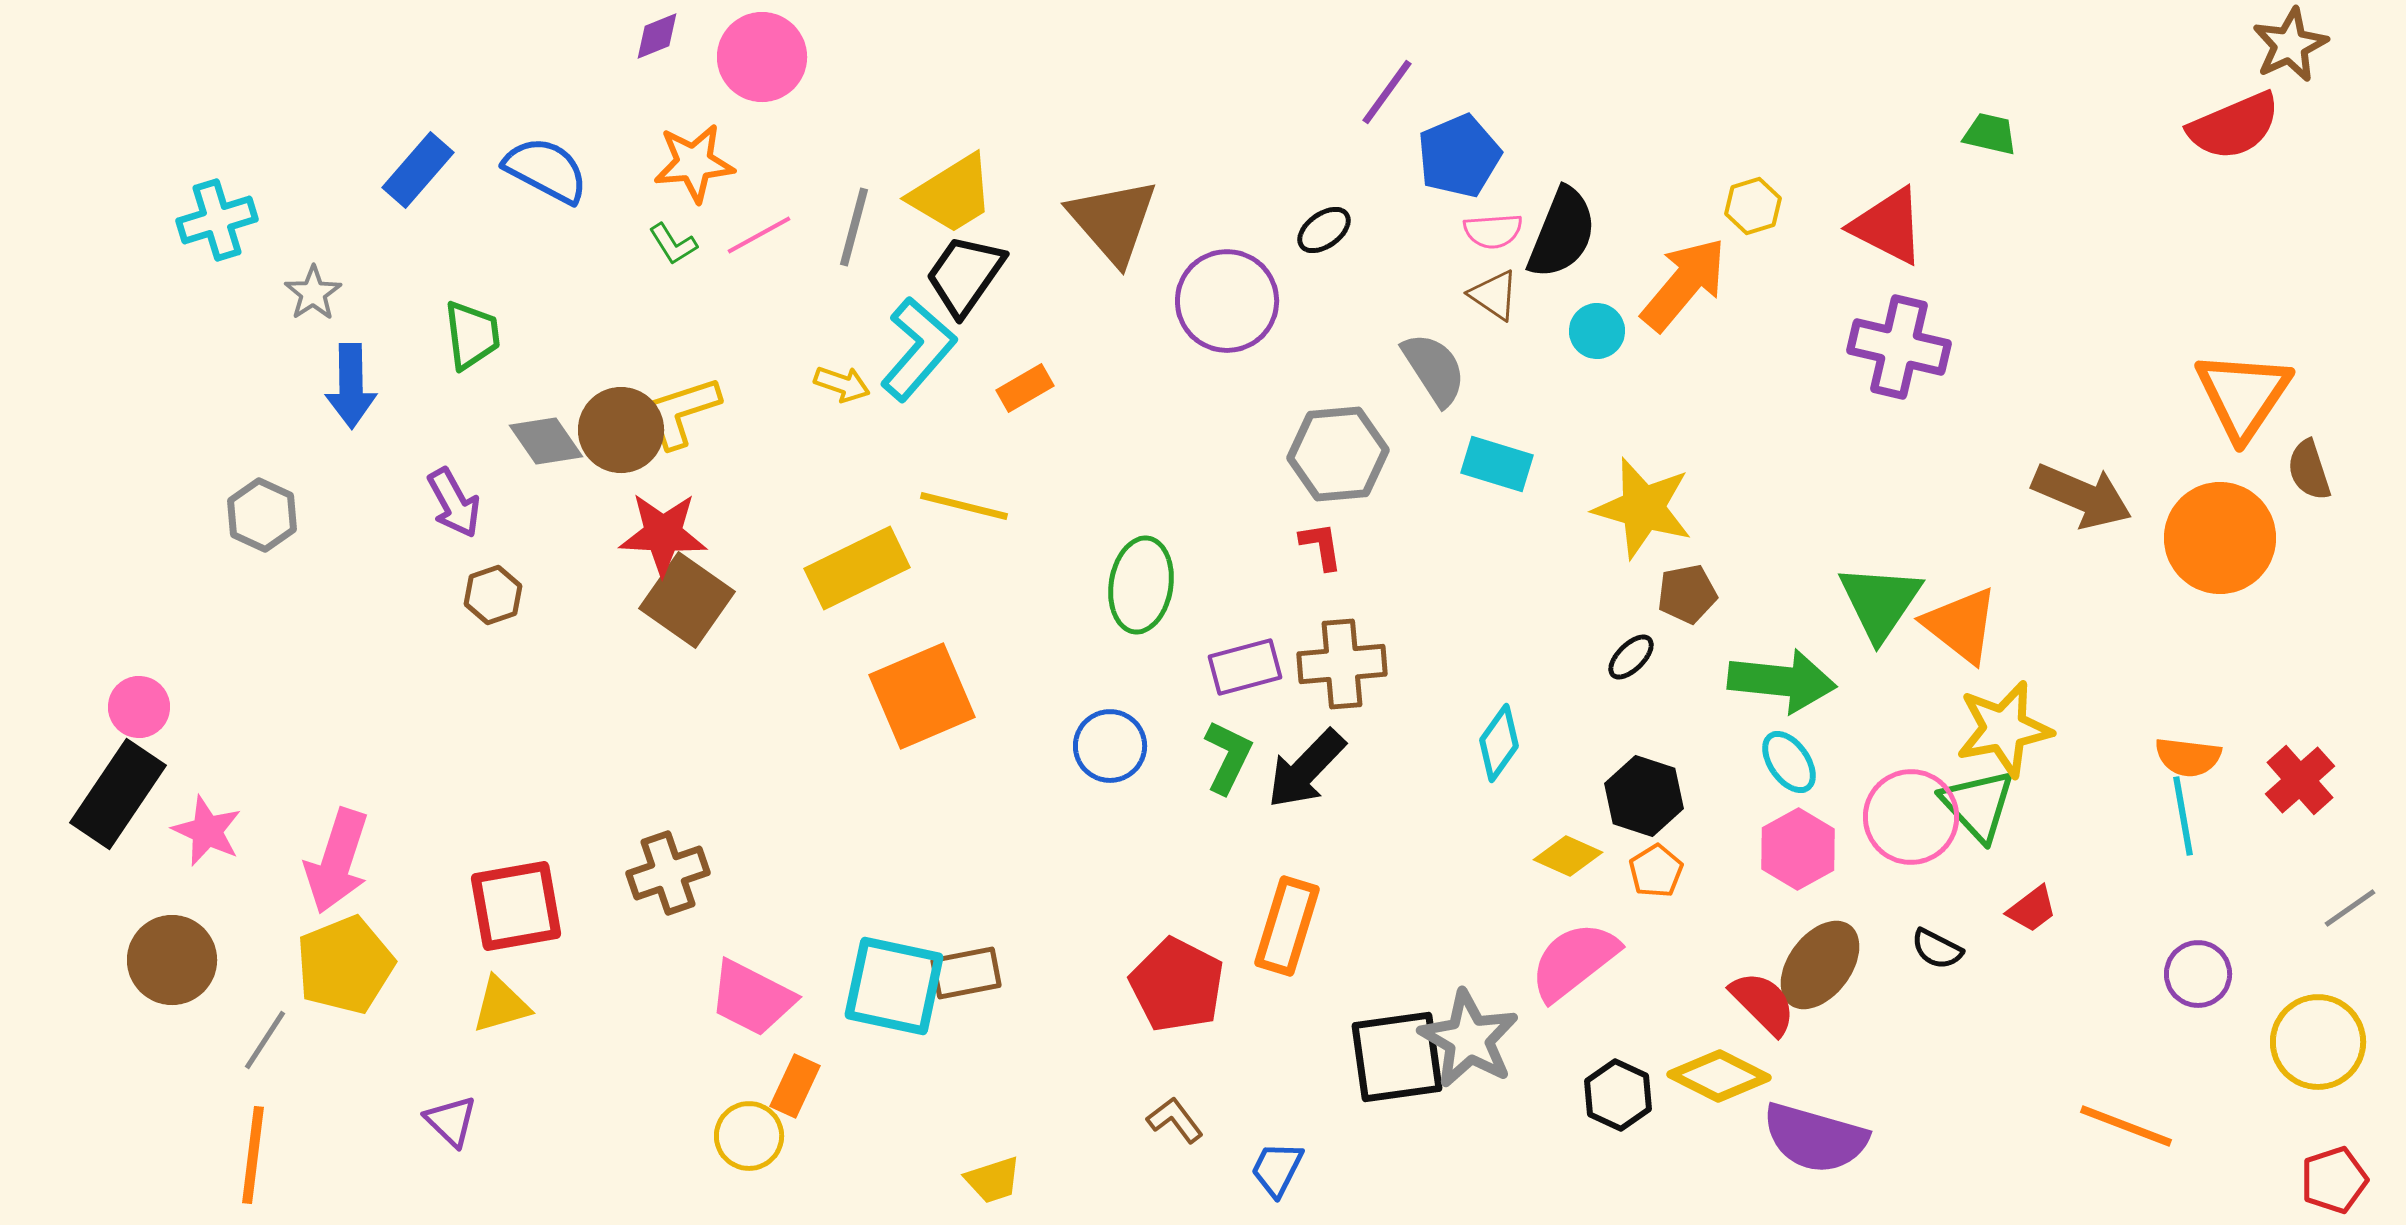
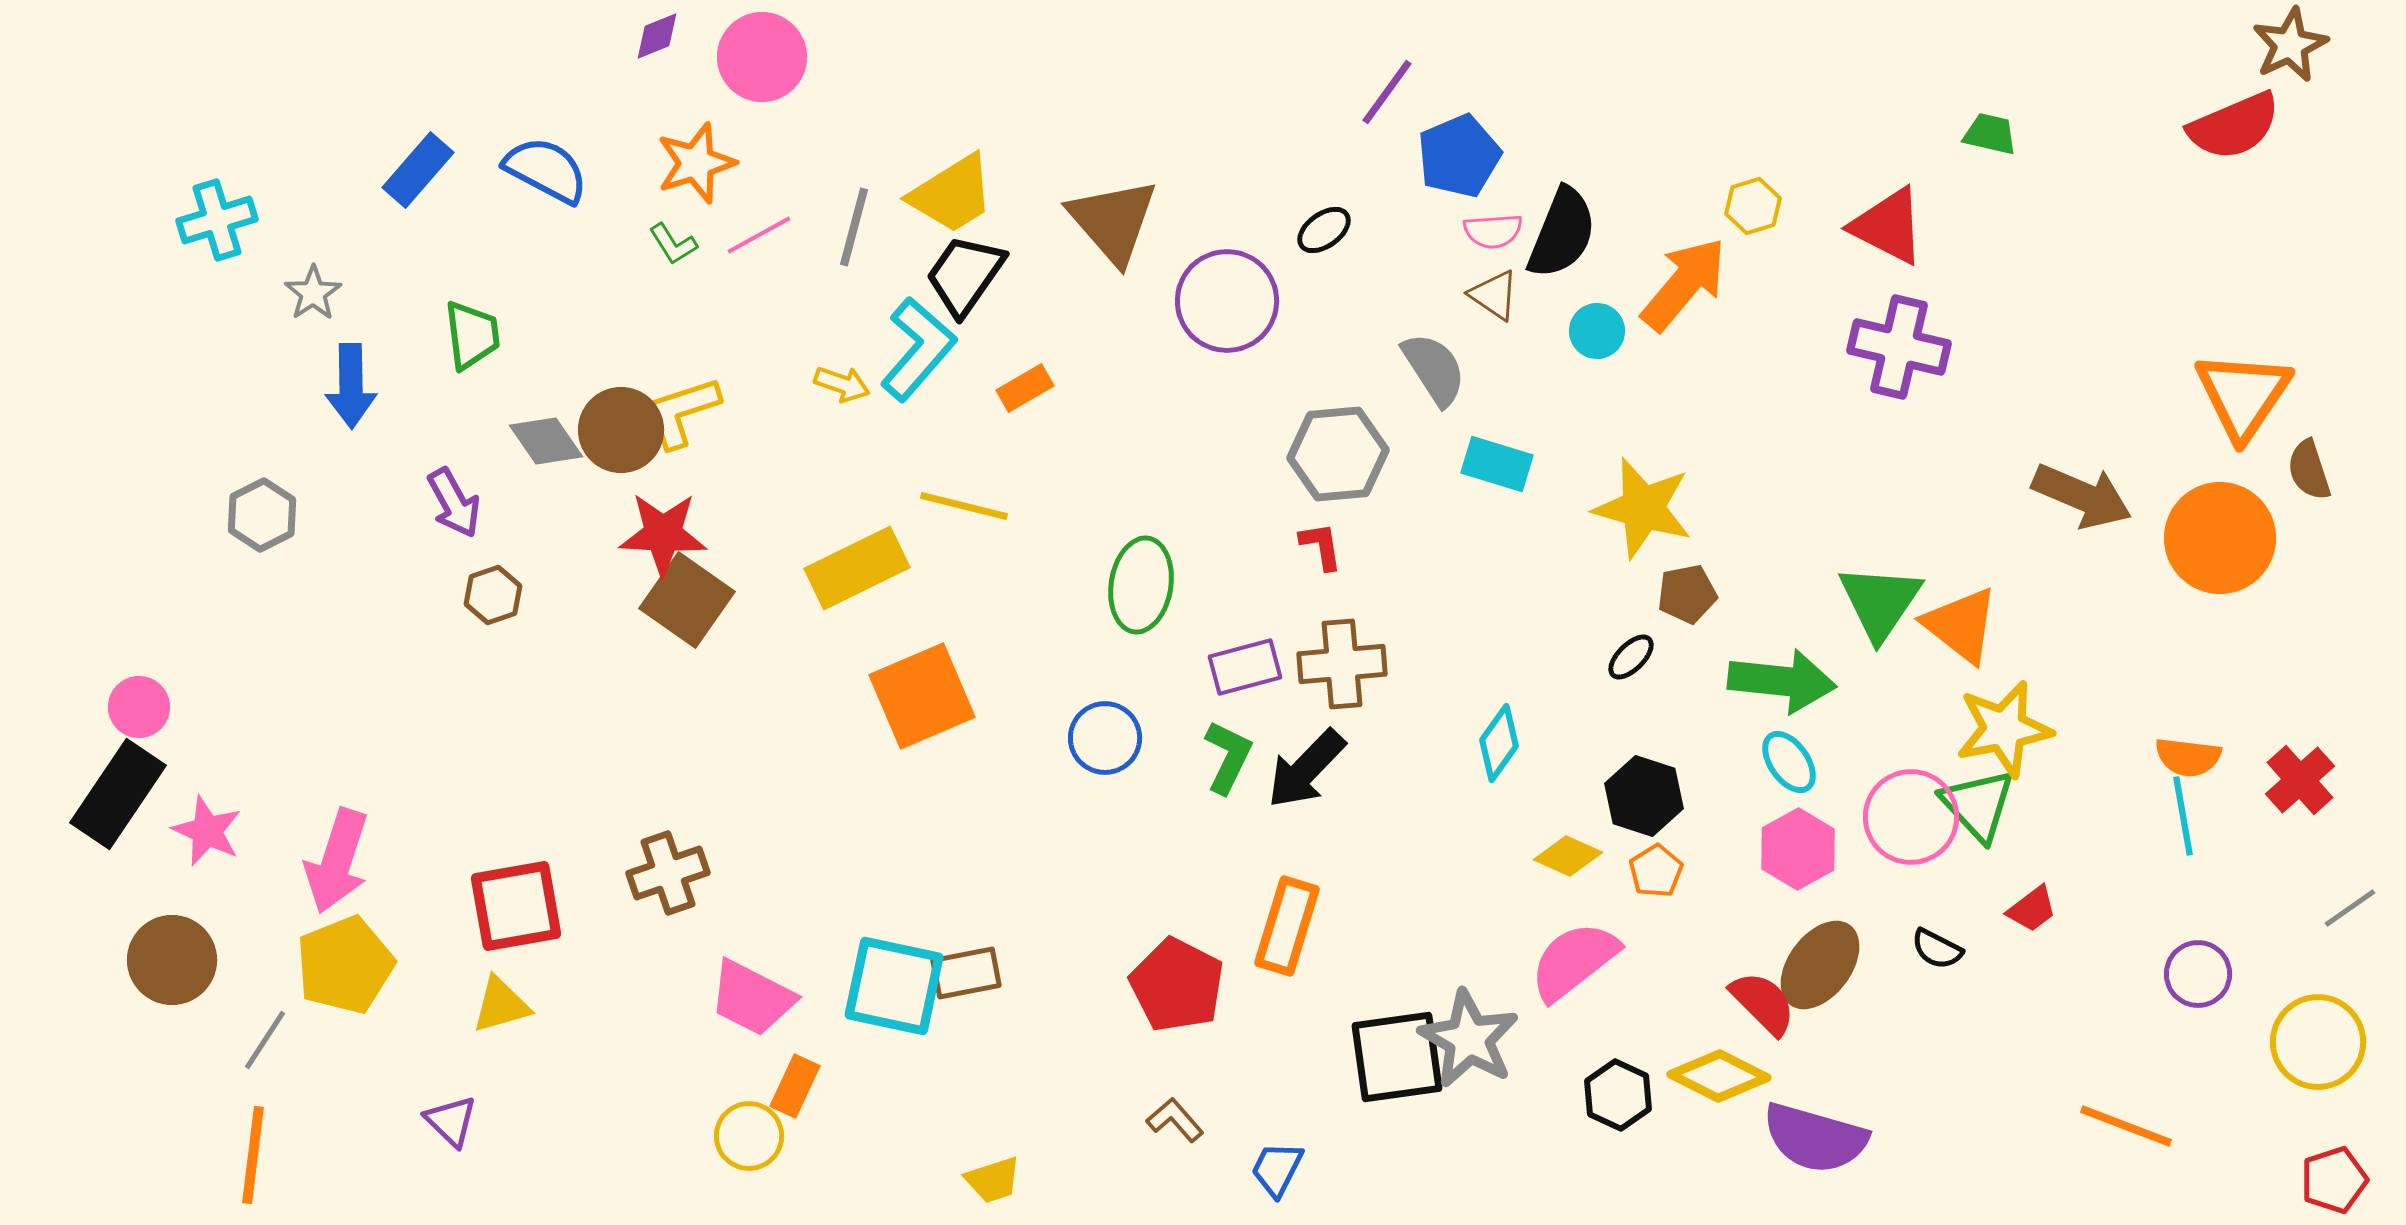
orange star at (694, 163): moved 2 px right; rotated 12 degrees counterclockwise
gray hexagon at (262, 515): rotated 8 degrees clockwise
blue circle at (1110, 746): moved 5 px left, 8 px up
brown L-shape at (1175, 1120): rotated 4 degrees counterclockwise
